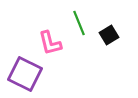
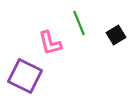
black square: moved 7 px right
purple square: moved 2 px down
